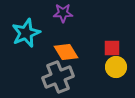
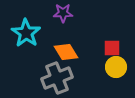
cyan star: rotated 16 degrees counterclockwise
gray cross: moved 1 px left, 1 px down
